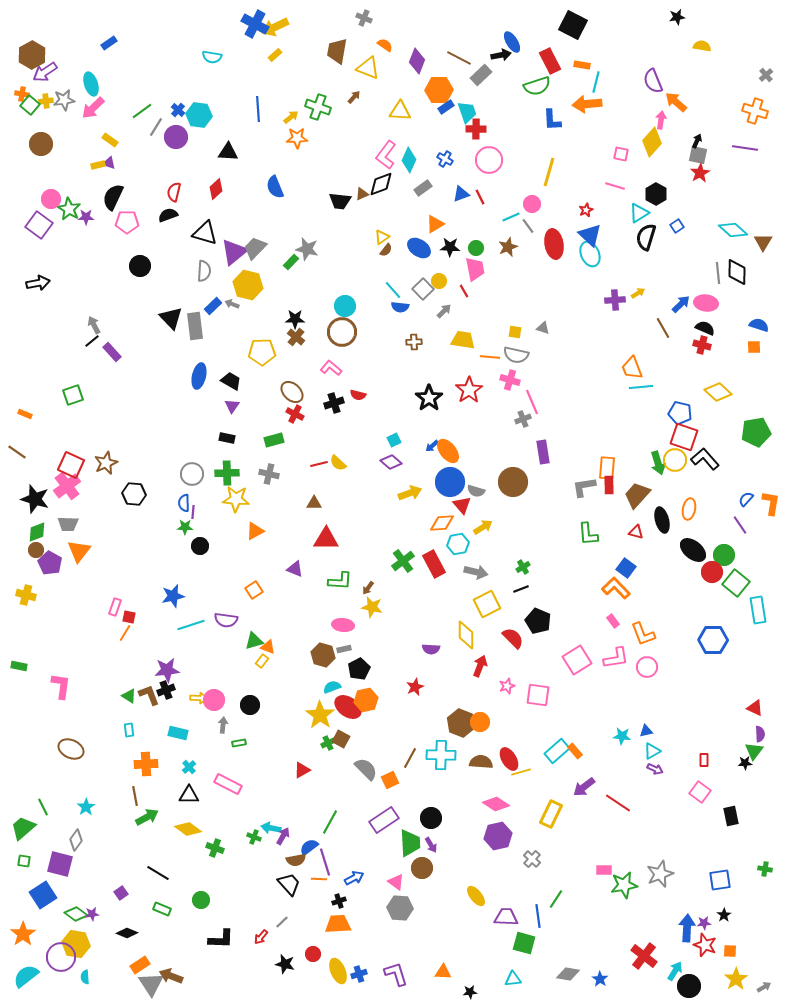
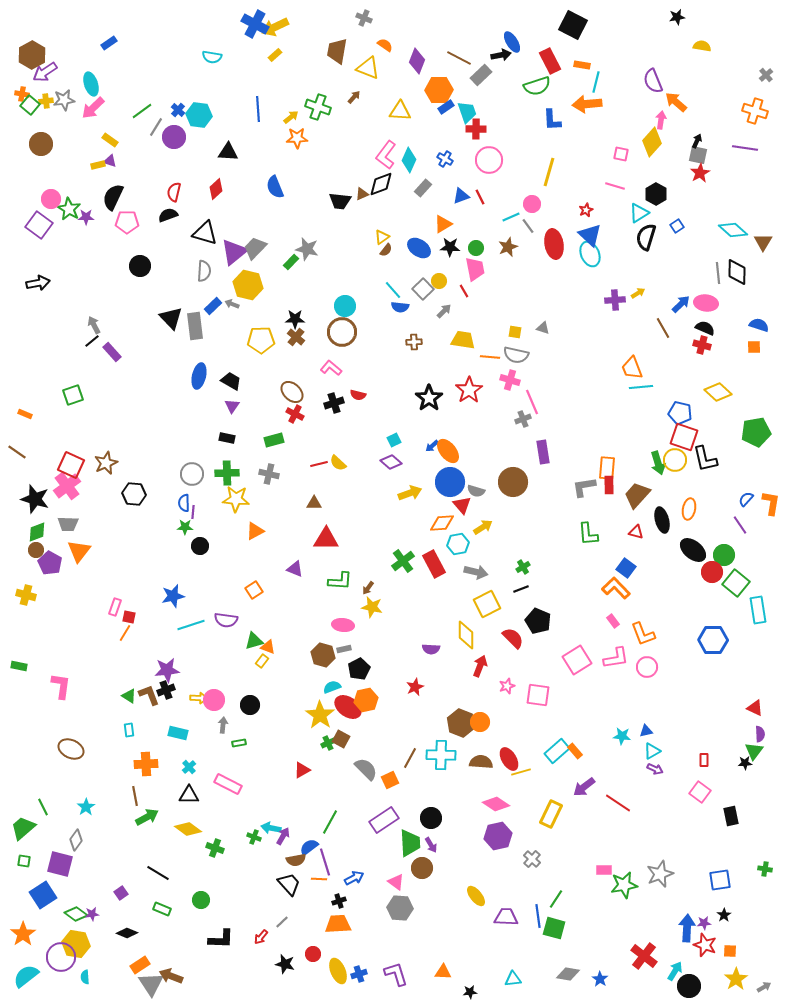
purple circle at (176, 137): moved 2 px left
purple triangle at (109, 163): moved 1 px right, 2 px up
gray rectangle at (423, 188): rotated 12 degrees counterclockwise
blue triangle at (461, 194): moved 2 px down
orange triangle at (435, 224): moved 8 px right
yellow pentagon at (262, 352): moved 1 px left, 12 px up
black L-shape at (705, 459): rotated 152 degrees counterclockwise
green square at (524, 943): moved 30 px right, 15 px up
